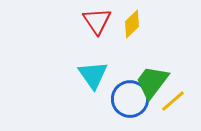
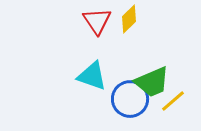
yellow diamond: moved 3 px left, 5 px up
cyan triangle: moved 1 px left, 1 px down; rotated 36 degrees counterclockwise
green trapezoid: rotated 150 degrees counterclockwise
